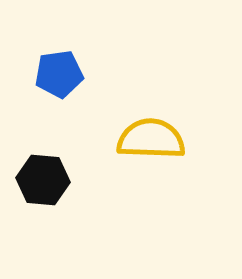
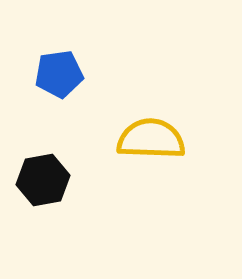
black hexagon: rotated 15 degrees counterclockwise
